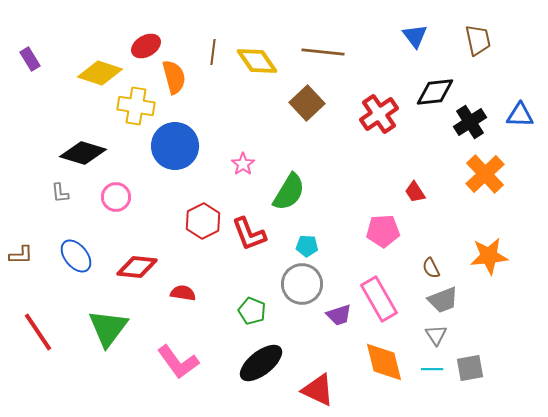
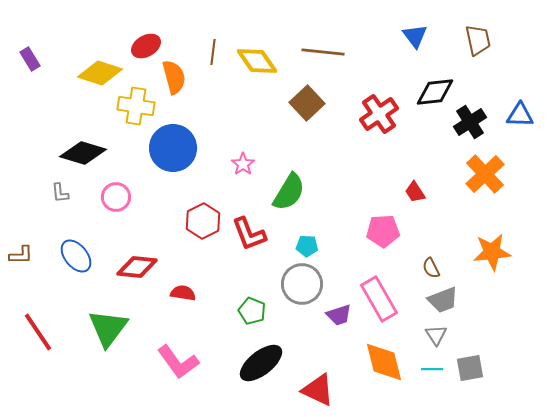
blue circle at (175, 146): moved 2 px left, 2 px down
orange star at (489, 256): moved 3 px right, 4 px up
